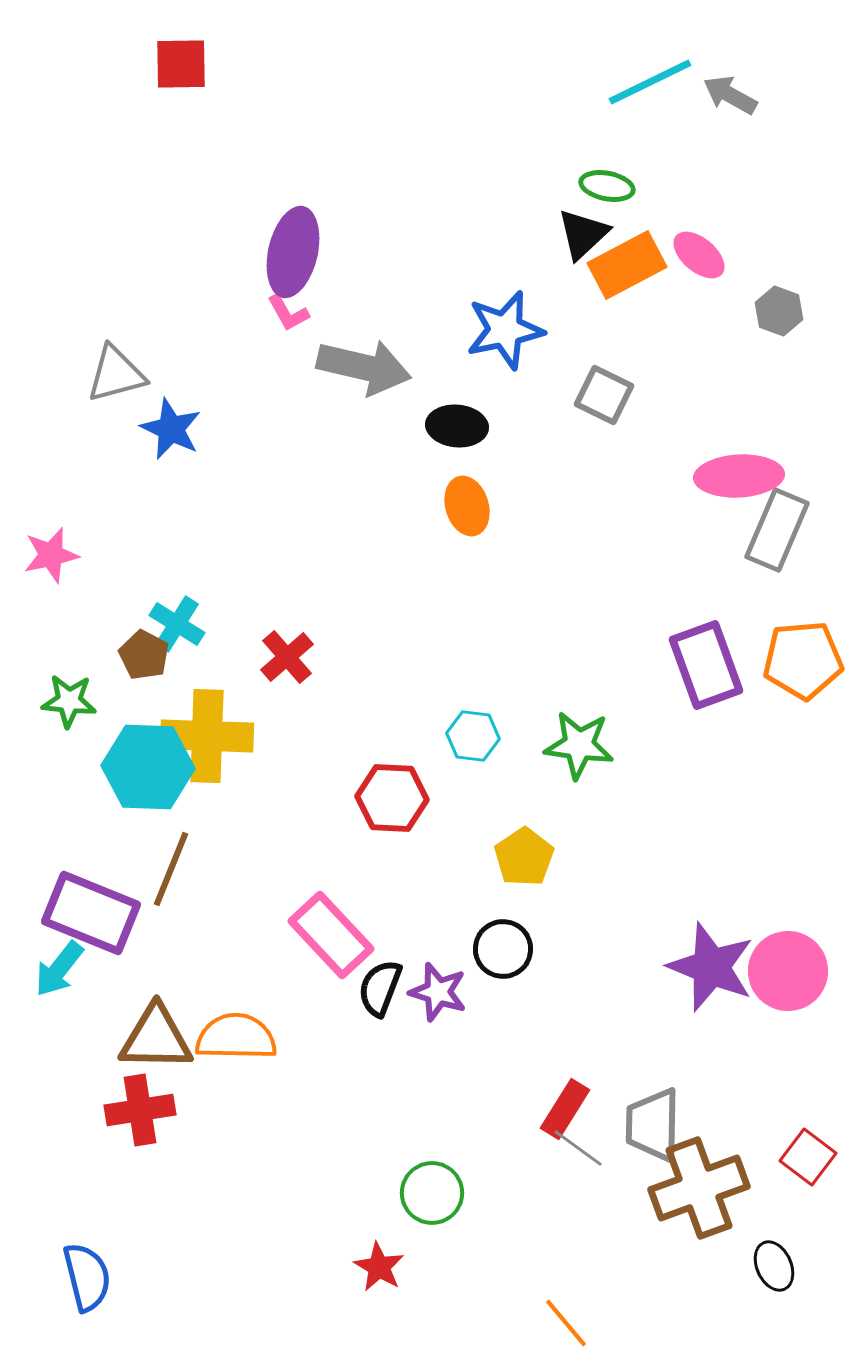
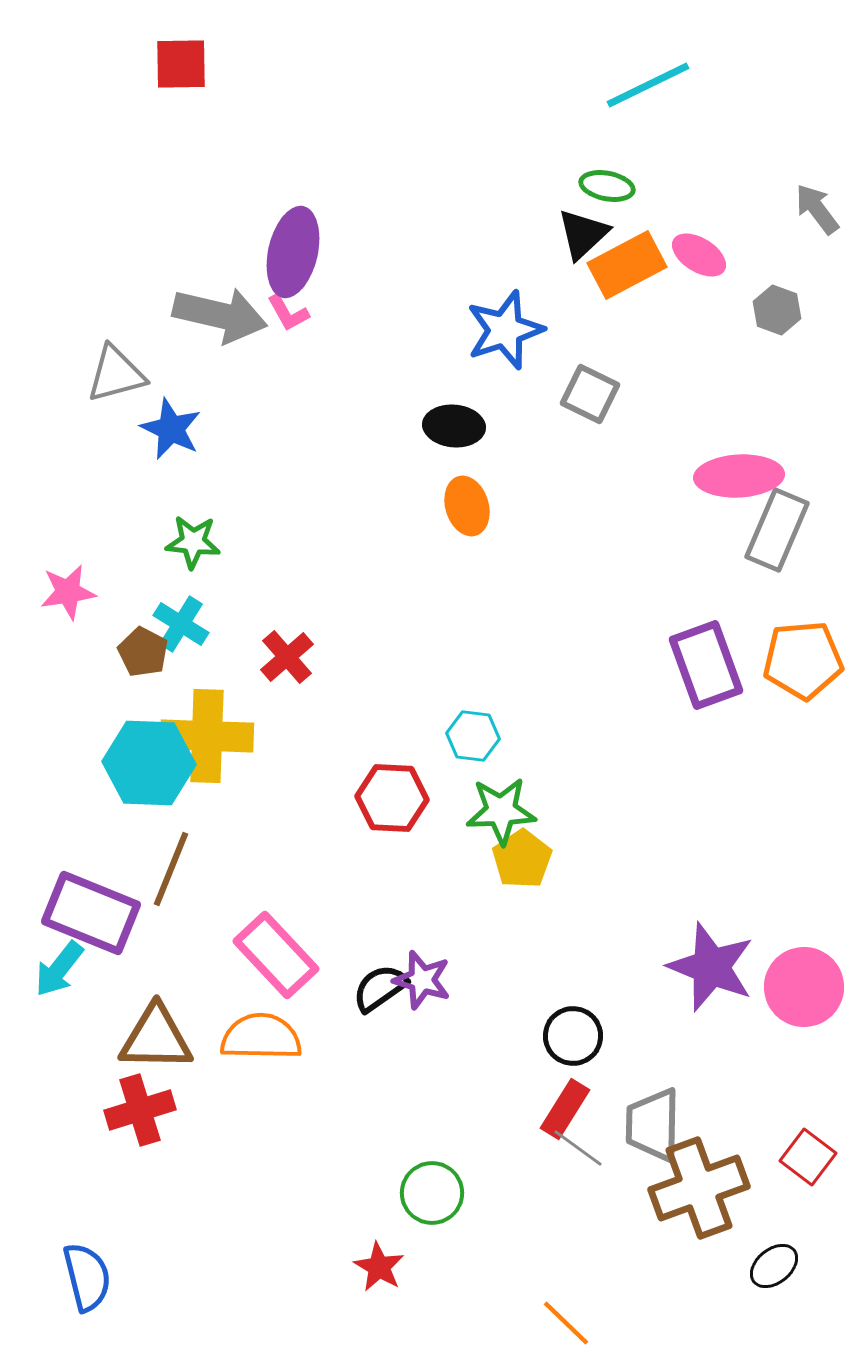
cyan line at (650, 82): moved 2 px left, 3 px down
gray arrow at (730, 95): moved 87 px right, 114 px down; rotated 24 degrees clockwise
pink ellipse at (699, 255): rotated 8 degrees counterclockwise
gray hexagon at (779, 311): moved 2 px left, 1 px up
blue star at (505, 330): rotated 6 degrees counterclockwise
gray arrow at (364, 367): moved 144 px left, 52 px up
gray square at (604, 395): moved 14 px left, 1 px up
black ellipse at (457, 426): moved 3 px left
pink star at (51, 555): moved 17 px right, 37 px down; rotated 4 degrees clockwise
cyan cross at (177, 624): moved 4 px right
brown pentagon at (144, 655): moved 1 px left, 3 px up
green star at (69, 701): moved 124 px right, 159 px up
green star at (579, 745): moved 78 px left, 66 px down; rotated 10 degrees counterclockwise
cyan hexagon at (148, 767): moved 1 px right, 4 px up
yellow pentagon at (524, 857): moved 2 px left, 2 px down
pink rectangle at (331, 935): moved 55 px left, 20 px down
black circle at (503, 949): moved 70 px right, 87 px down
pink circle at (788, 971): moved 16 px right, 16 px down
black semicircle at (380, 988): rotated 34 degrees clockwise
purple star at (438, 992): moved 16 px left, 12 px up
orange semicircle at (236, 1037): moved 25 px right
red cross at (140, 1110): rotated 8 degrees counterclockwise
black ellipse at (774, 1266): rotated 75 degrees clockwise
orange line at (566, 1323): rotated 6 degrees counterclockwise
